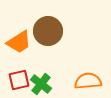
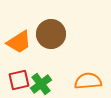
brown circle: moved 3 px right, 3 px down
green cross: rotated 15 degrees clockwise
